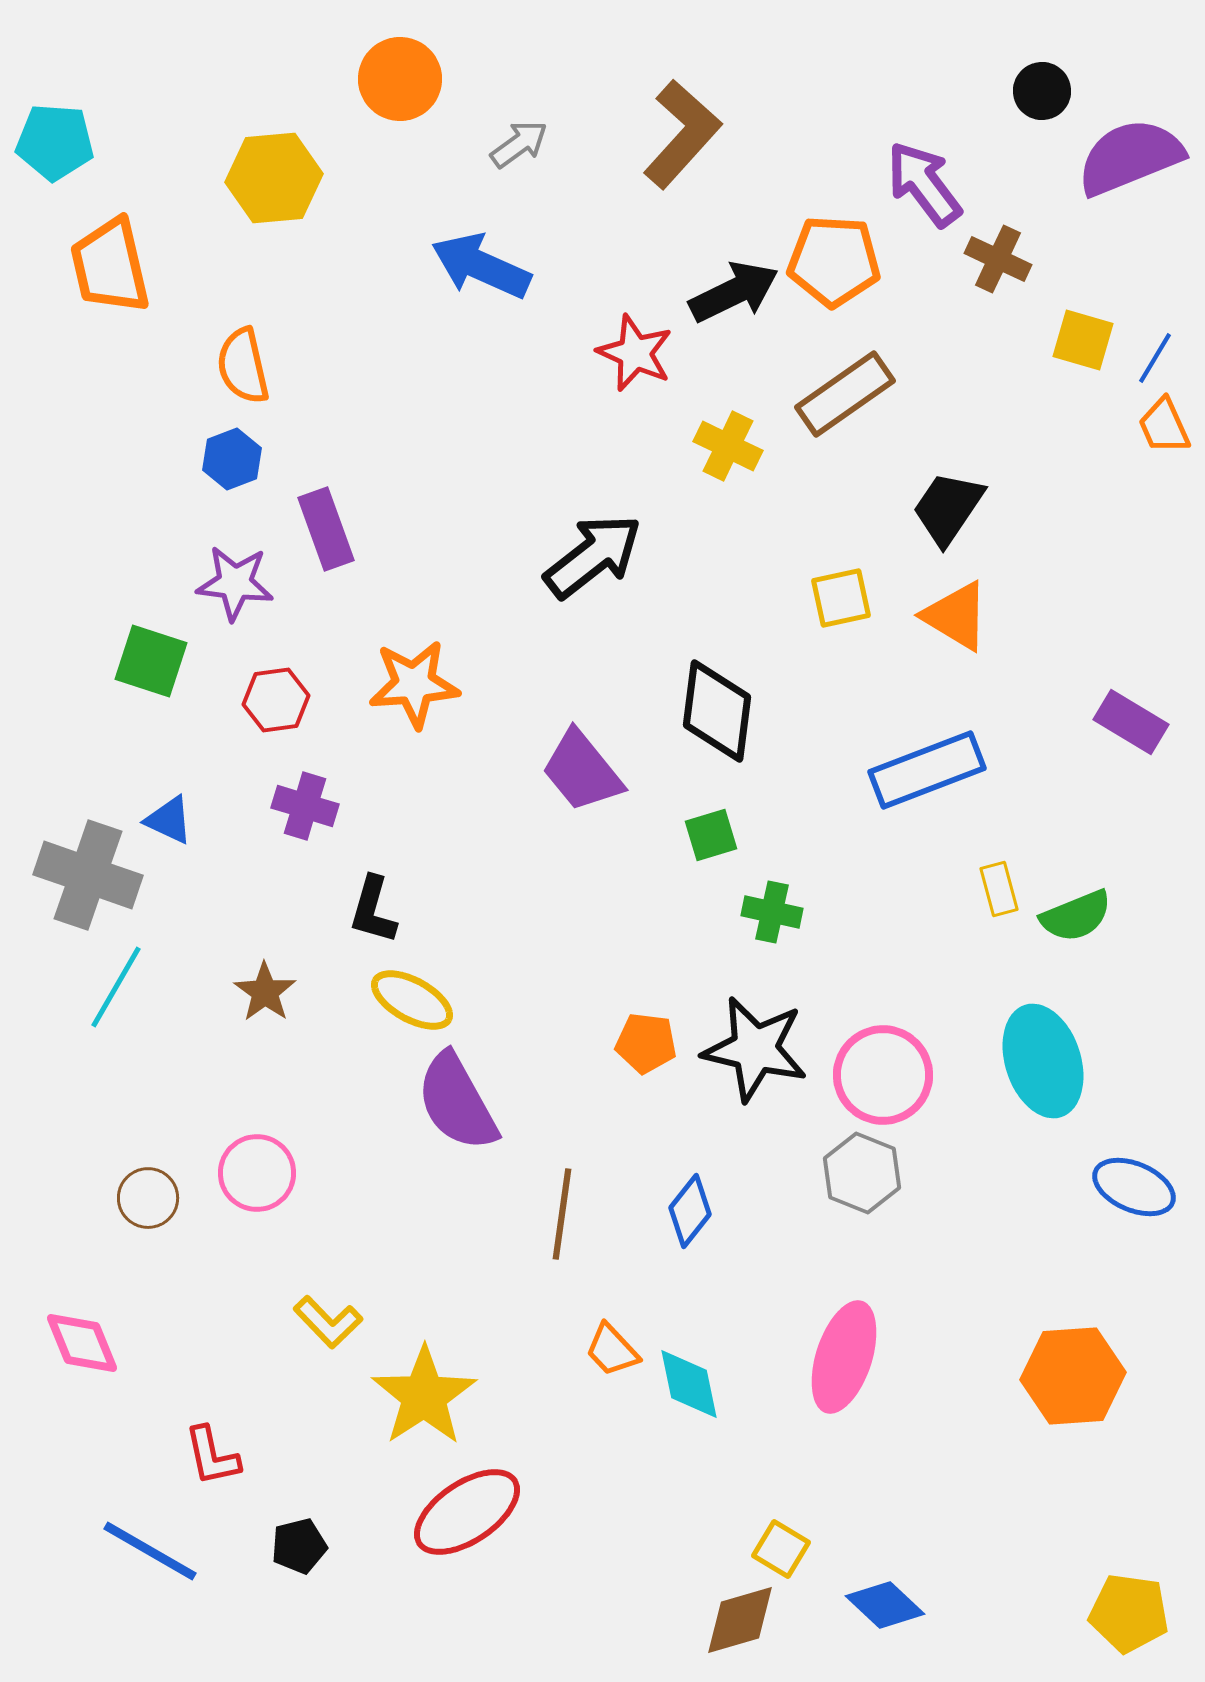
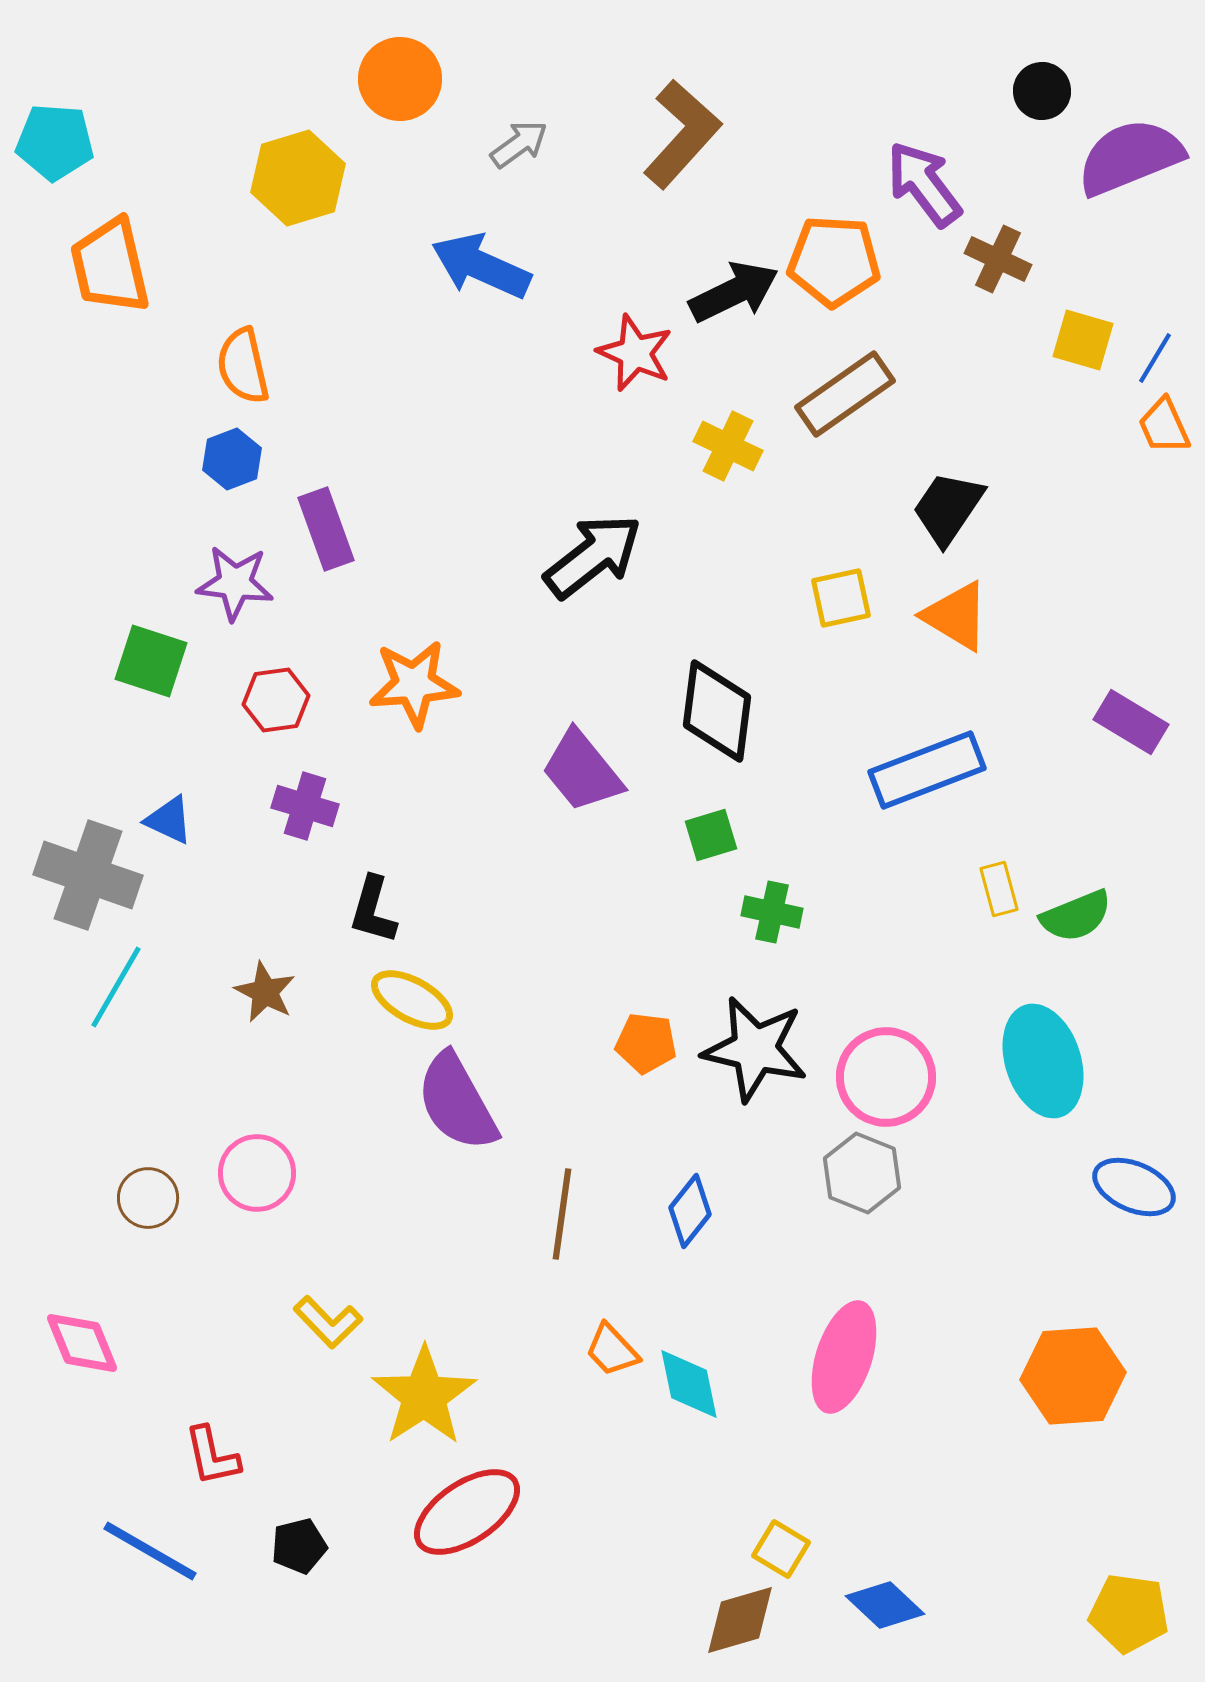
yellow hexagon at (274, 178): moved 24 px right; rotated 12 degrees counterclockwise
brown star at (265, 992): rotated 8 degrees counterclockwise
pink circle at (883, 1075): moved 3 px right, 2 px down
